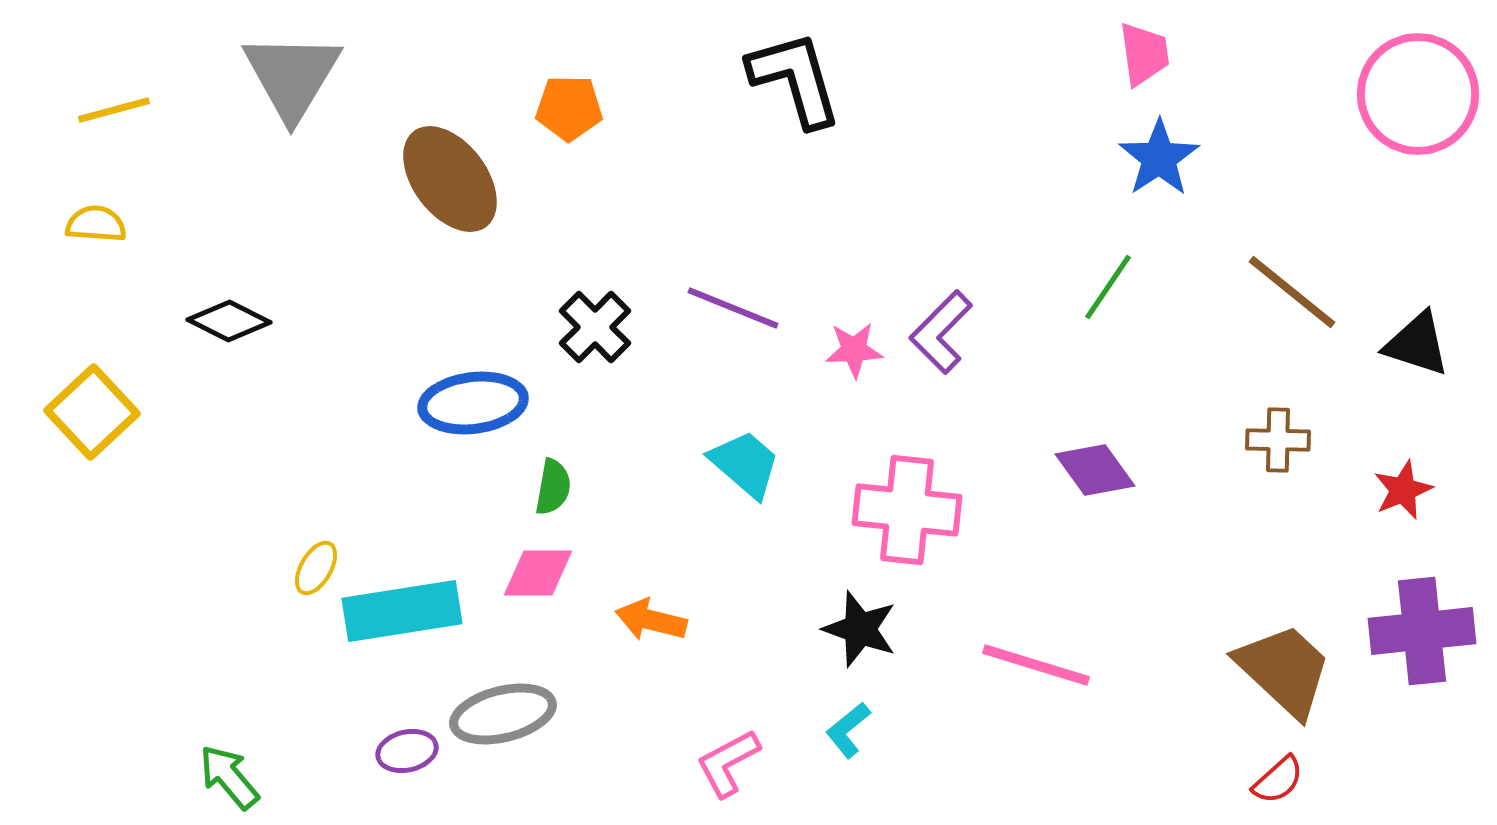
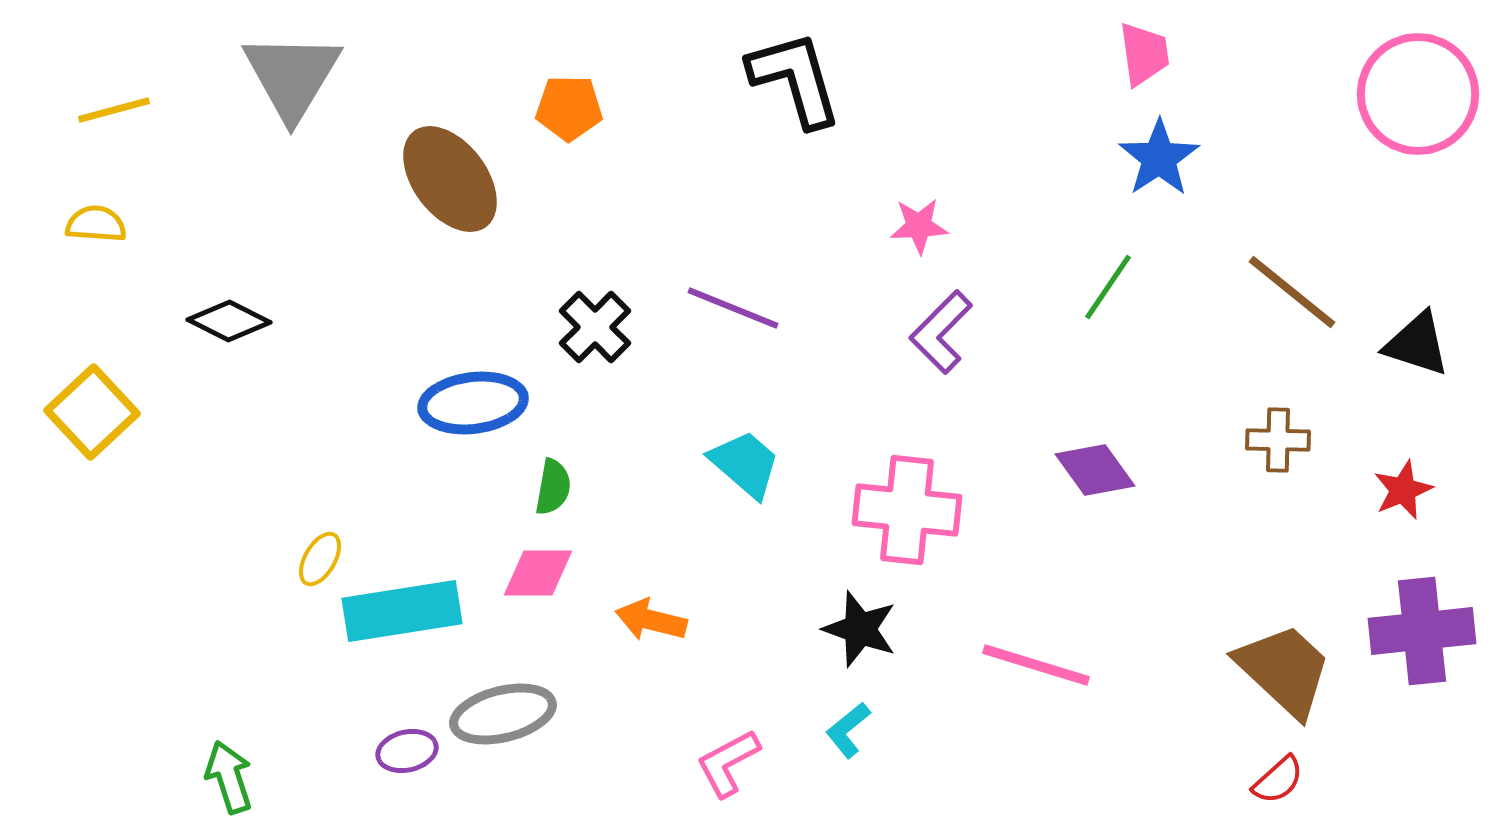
pink star: moved 65 px right, 124 px up
yellow ellipse: moved 4 px right, 9 px up
green arrow: rotated 22 degrees clockwise
